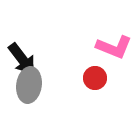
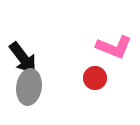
black arrow: moved 1 px right, 1 px up
gray ellipse: moved 2 px down
